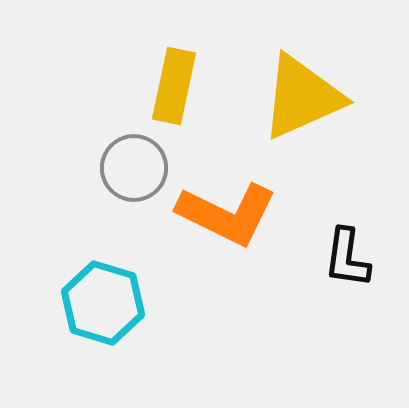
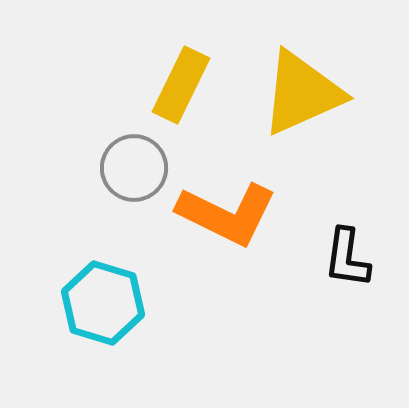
yellow rectangle: moved 7 px right, 1 px up; rotated 14 degrees clockwise
yellow triangle: moved 4 px up
